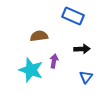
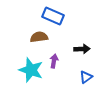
blue rectangle: moved 20 px left
brown semicircle: moved 1 px down
blue triangle: rotated 16 degrees clockwise
